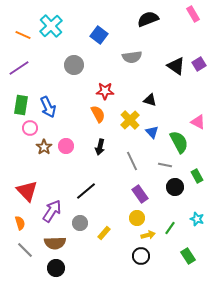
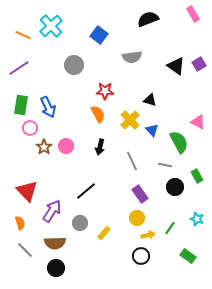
blue triangle at (152, 132): moved 2 px up
green rectangle at (188, 256): rotated 21 degrees counterclockwise
